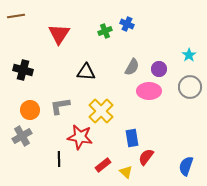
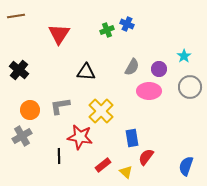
green cross: moved 2 px right, 1 px up
cyan star: moved 5 px left, 1 px down
black cross: moved 4 px left; rotated 24 degrees clockwise
black line: moved 3 px up
